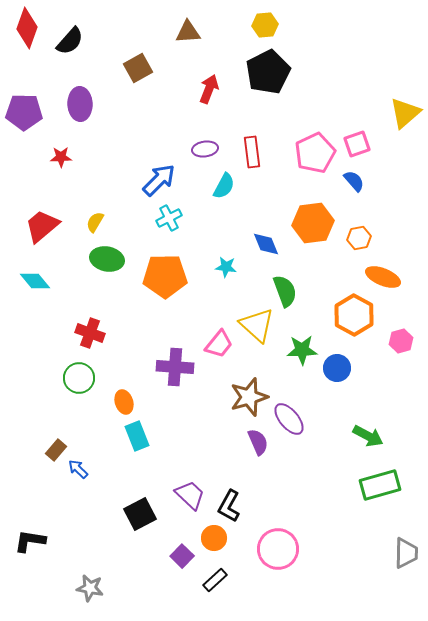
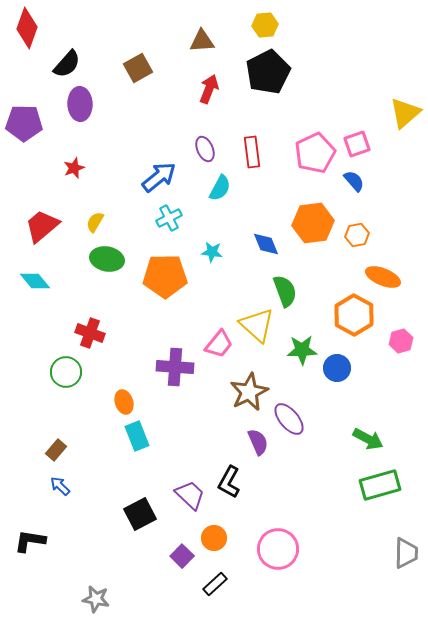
brown triangle at (188, 32): moved 14 px right, 9 px down
black semicircle at (70, 41): moved 3 px left, 23 px down
purple pentagon at (24, 112): moved 11 px down
purple ellipse at (205, 149): rotated 75 degrees clockwise
red star at (61, 157): moved 13 px right, 11 px down; rotated 20 degrees counterclockwise
blue arrow at (159, 180): moved 3 px up; rotated 6 degrees clockwise
cyan semicircle at (224, 186): moved 4 px left, 2 px down
orange hexagon at (359, 238): moved 2 px left, 3 px up
cyan star at (226, 267): moved 14 px left, 15 px up
green circle at (79, 378): moved 13 px left, 6 px up
brown star at (249, 397): moved 5 px up; rotated 9 degrees counterclockwise
green arrow at (368, 436): moved 3 px down
blue arrow at (78, 469): moved 18 px left, 17 px down
black L-shape at (229, 506): moved 24 px up
black rectangle at (215, 580): moved 4 px down
gray star at (90, 588): moved 6 px right, 11 px down
